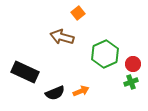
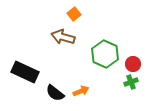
orange square: moved 4 px left, 1 px down
brown arrow: moved 1 px right
green hexagon: rotated 12 degrees counterclockwise
black semicircle: rotated 60 degrees clockwise
